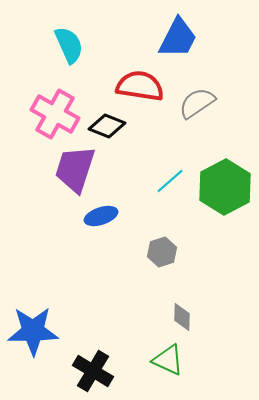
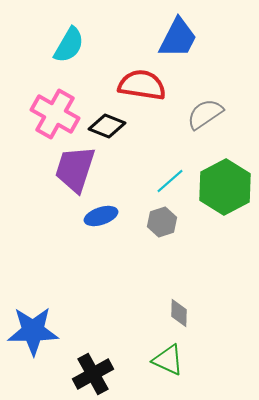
cyan semicircle: rotated 54 degrees clockwise
red semicircle: moved 2 px right, 1 px up
gray semicircle: moved 8 px right, 11 px down
gray hexagon: moved 30 px up
gray diamond: moved 3 px left, 4 px up
black cross: moved 3 px down; rotated 30 degrees clockwise
